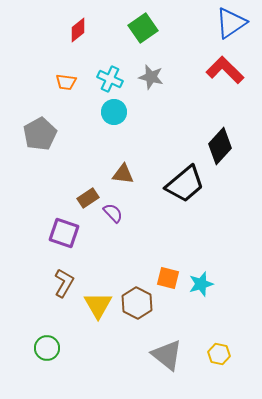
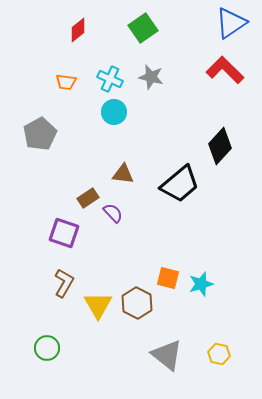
black trapezoid: moved 5 px left
